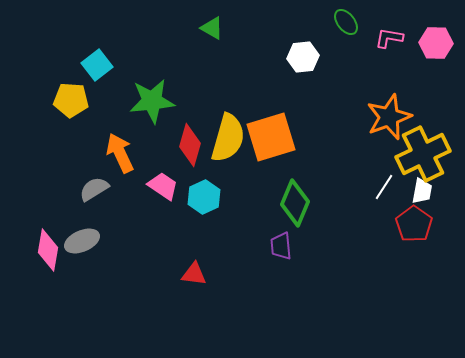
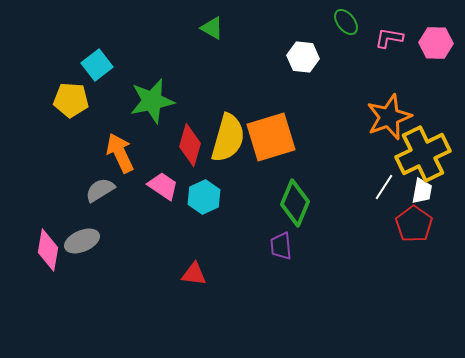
white hexagon: rotated 12 degrees clockwise
green star: rotated 6 degrees counterclockwise
gray semicircle: moved 6 px right, 1 px down
